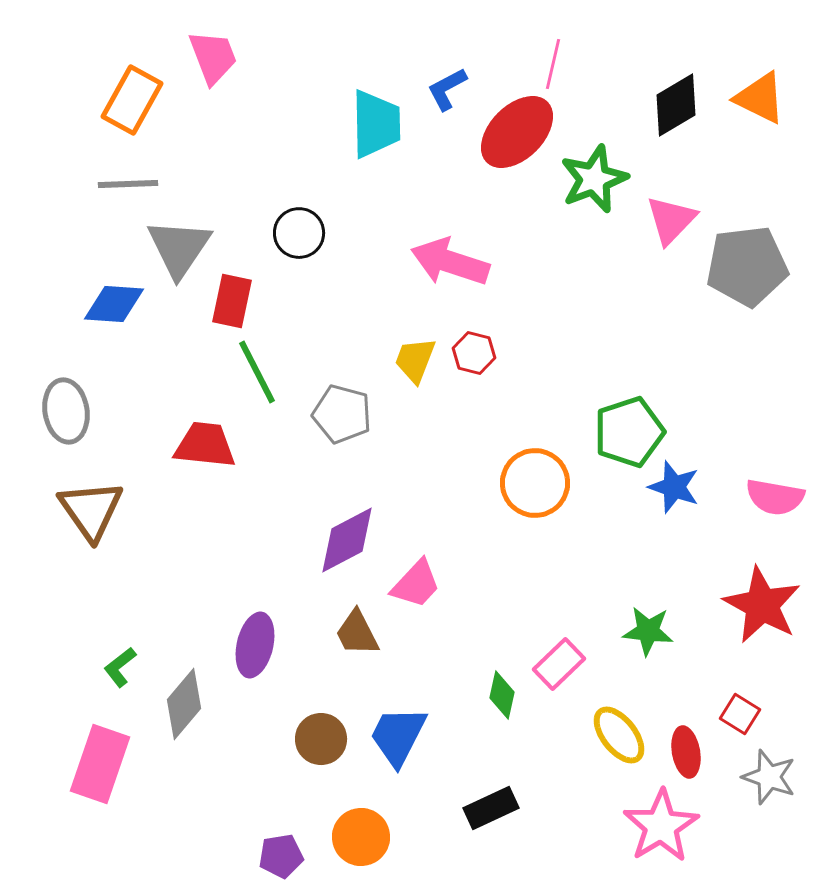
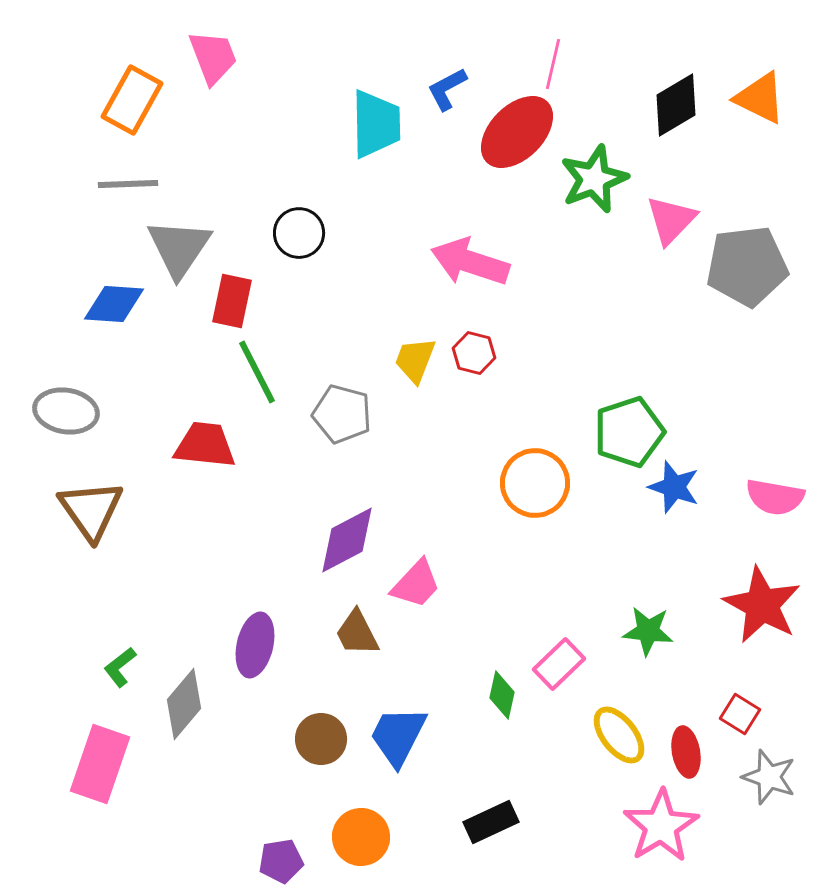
pink arrow at (450, 262): moved 20 px right
gray ellipse at (66, 411): rotated 72 degrees counterclockwise
black rectangle at (491, 808): moved 14 px down
purple pentagon at (281, 856): moved 5 px down
